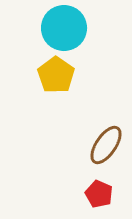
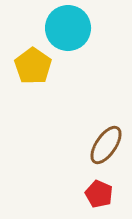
cyan circle: moved 4 px right
yellow pentagon: moved 23 px left, 9 px up
